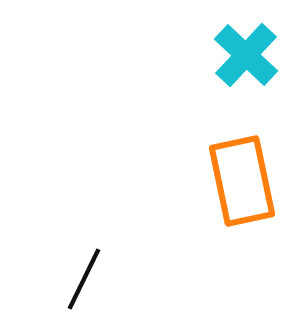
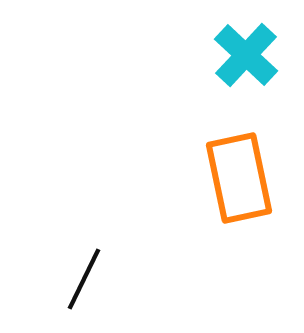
orange rectangle: moved 3 px left, 3 px up
